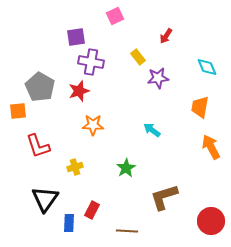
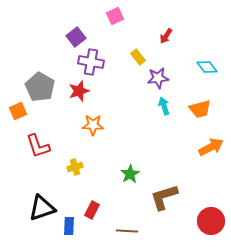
purple square: rotated 30 degrees counterclockwise
cyan diamond: rotated 15 degrees counterclockwise
orange trapezoid: moved 2 px down; rotated 115 degrees counterclockwise
orange square: rotated 18 degrees counterclockwise
cyan arrow: moved 12 px right, 24 px up; rotated 36 degrees clockwise
orange arrow: rotated 90 degrees clockwise
green star: moved 4 px right, 6 px down
black triangle: moved 3 px left, 9 px down; rotated 36 degrees clockwise
blue rectangle: moved 3 px down
